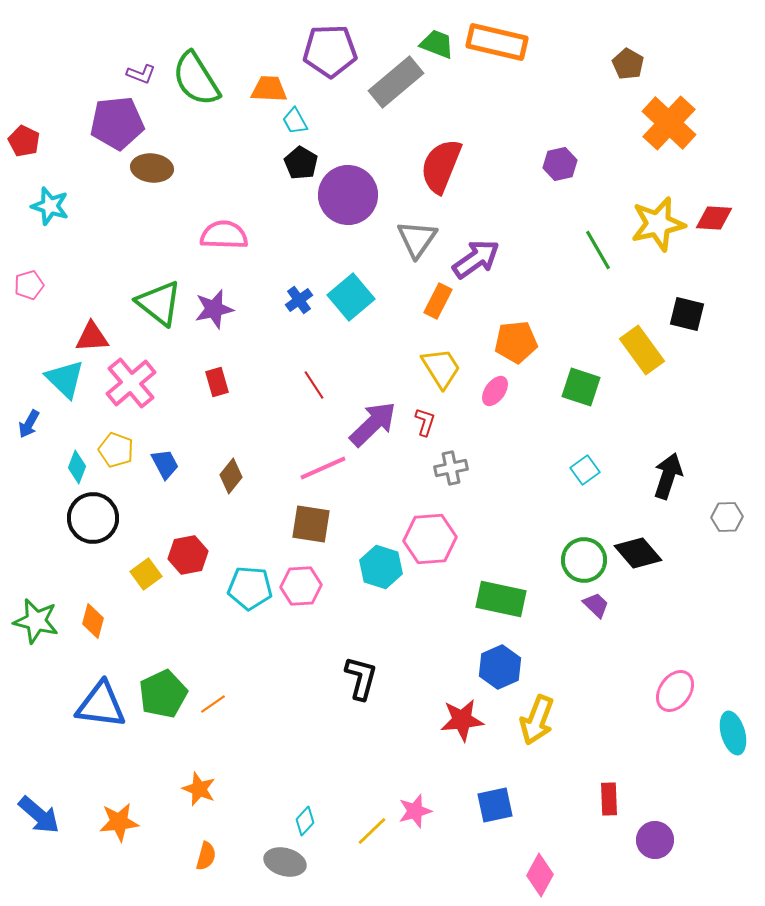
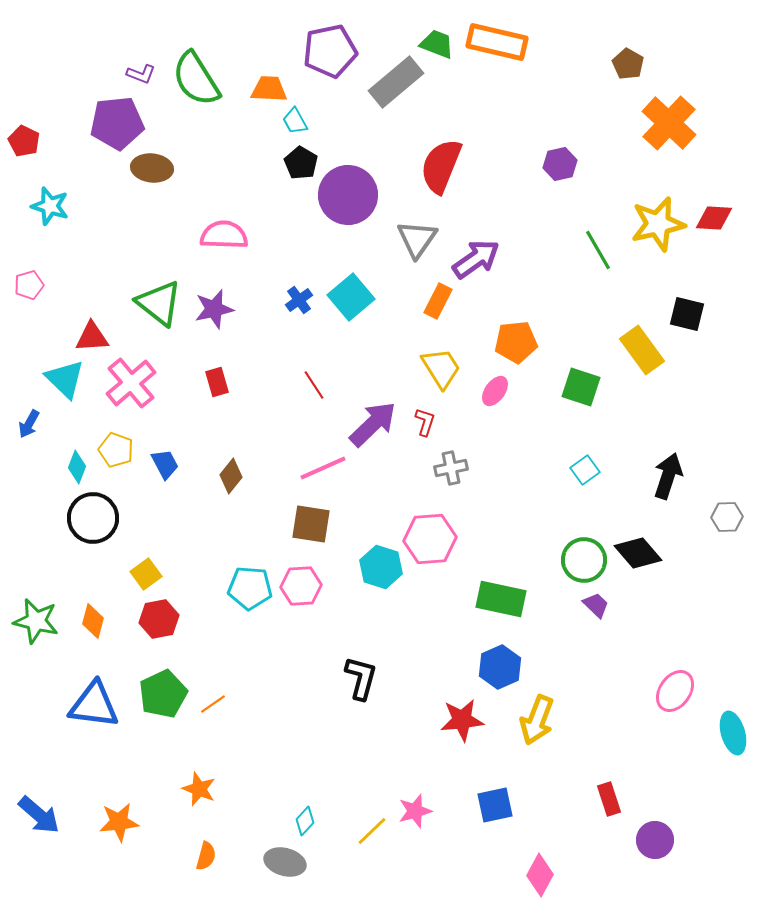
purple pentagon at (330, 51): rotated 10 degrees counterclockwise
red hexagon at (188, 555): moved 29 px left, 64 px down
blue triangle at (101, 705): moved 7 px left
red rectangle at (609, 799): rotated 16 degrees counterclockwise
